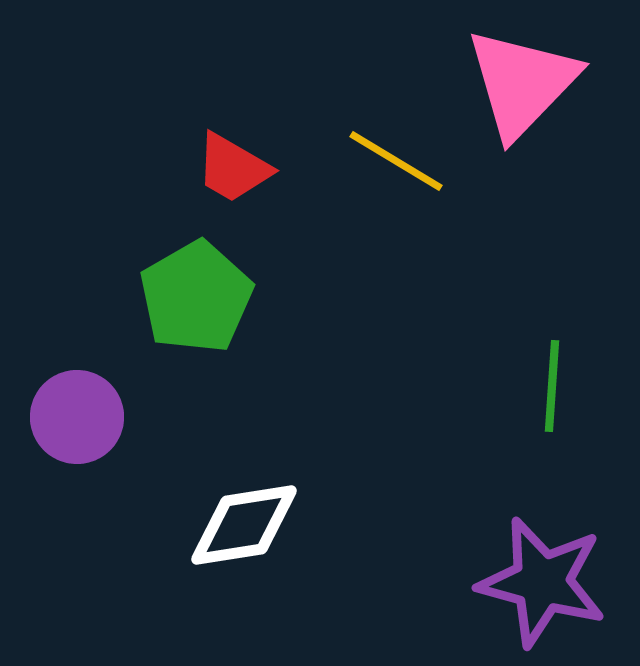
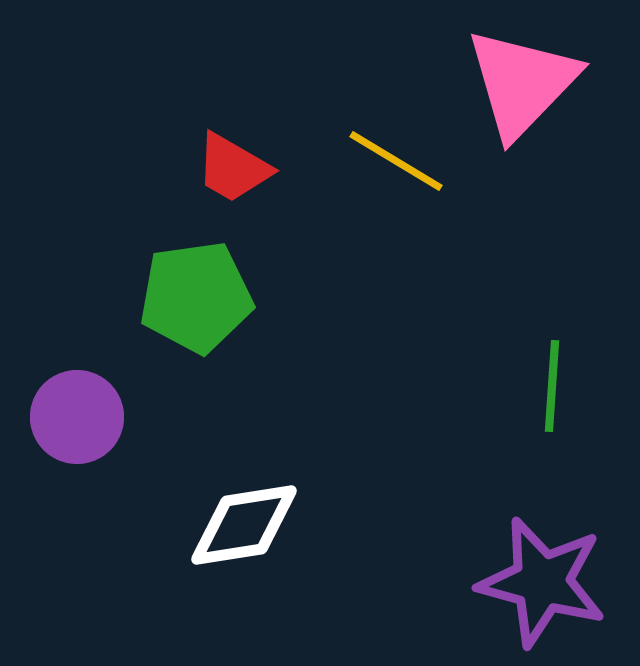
green pentagon: rotated 22 degrees clockwise
